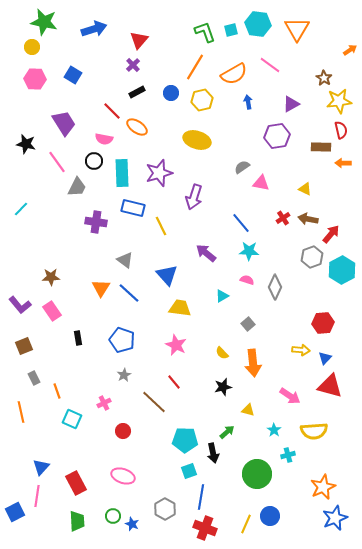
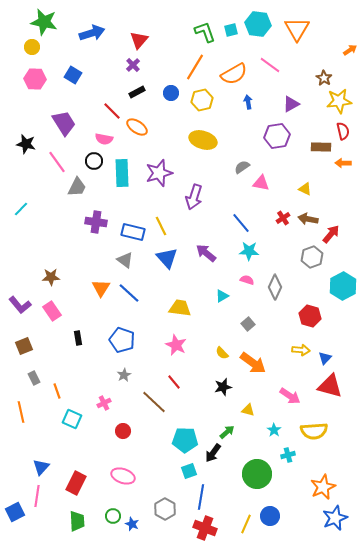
blue arrow at (94, 29): moved 2 px left, 4 px down
red semicircle at (341, 130): moved 2 px right, 1 px down
yellow ellipse at (197, 140): moved 6 px right
blue rectangle at (133, 208): moved 24 px down
cyan hexagon at (342, 270): moved 1 px right, 16 px down
blue triangle at (167, 275): moved 17 px up
red hexagon at (323, 323): moved 13 px left, 7 px up; rotated 20 degrees clockwise
orange arrow at (253, 363): rotated 48 degrees counterclockwise
black arrow at (213, 453): rotated 48 degrees clockwise
red rectangle at (76, 483): rotated 55 degrees clockwise
